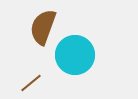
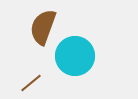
cyan circle: moved 1 px down
